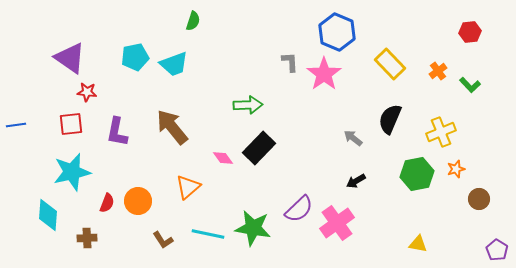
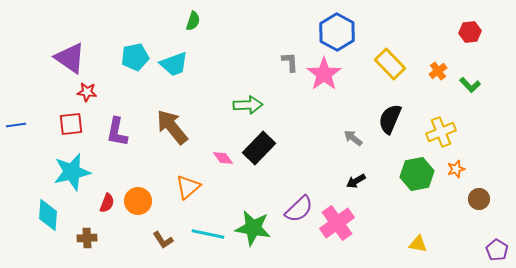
blue hexagon: rotated 6 degrees clockwise
